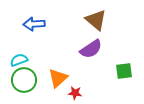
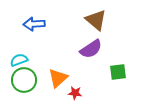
green square: moved 6 px left, 1 px down
